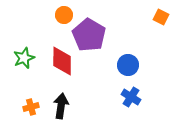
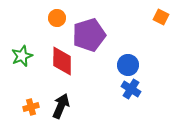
orange circle: moved 7 px left, 3 px down
purple pentagon: rotated 24 degrees clockwise
green star: moved 2 px left, 2 px up
blue cross: moved 8 px up
black arrow: rotated 15 degrees clockwise
